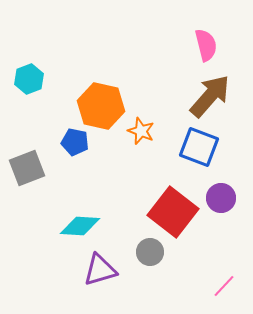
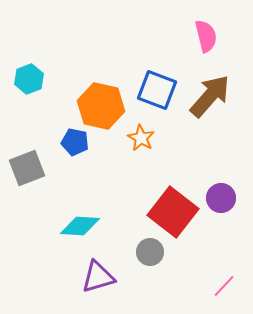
pink semicircle: moved 9 px up
orange star: moved 7 px down; rotated 8 degrees clockwise
blue square: moved 42 px left, 57 px up
purple triangle: moved 2 px left, 7 px down
